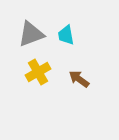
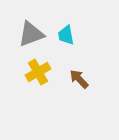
brown arrow: rotated 10 degrees clockwise
